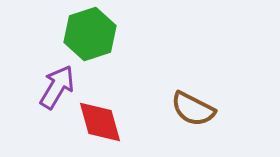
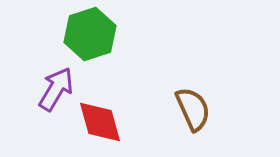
purple arrow: moved 1 px left, 2 px down
brown semicircle: rotated 141 degrees counterclockwise
